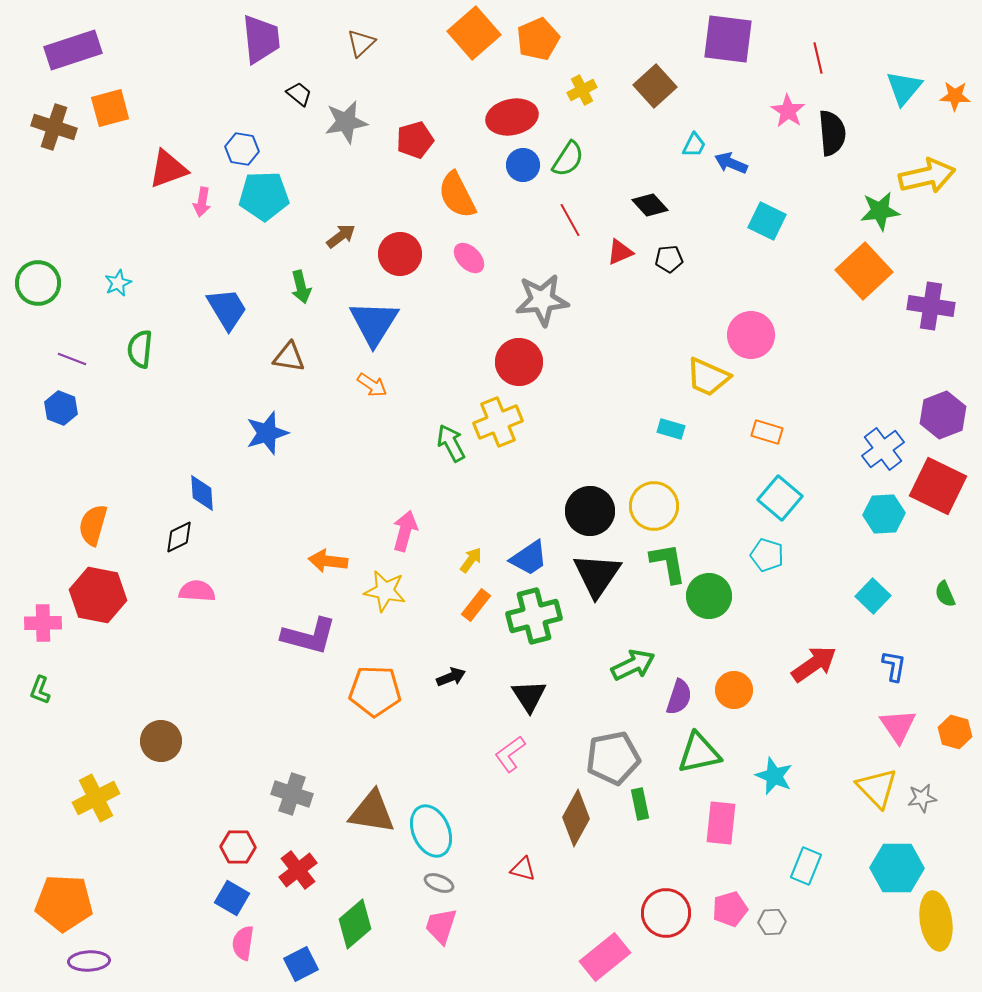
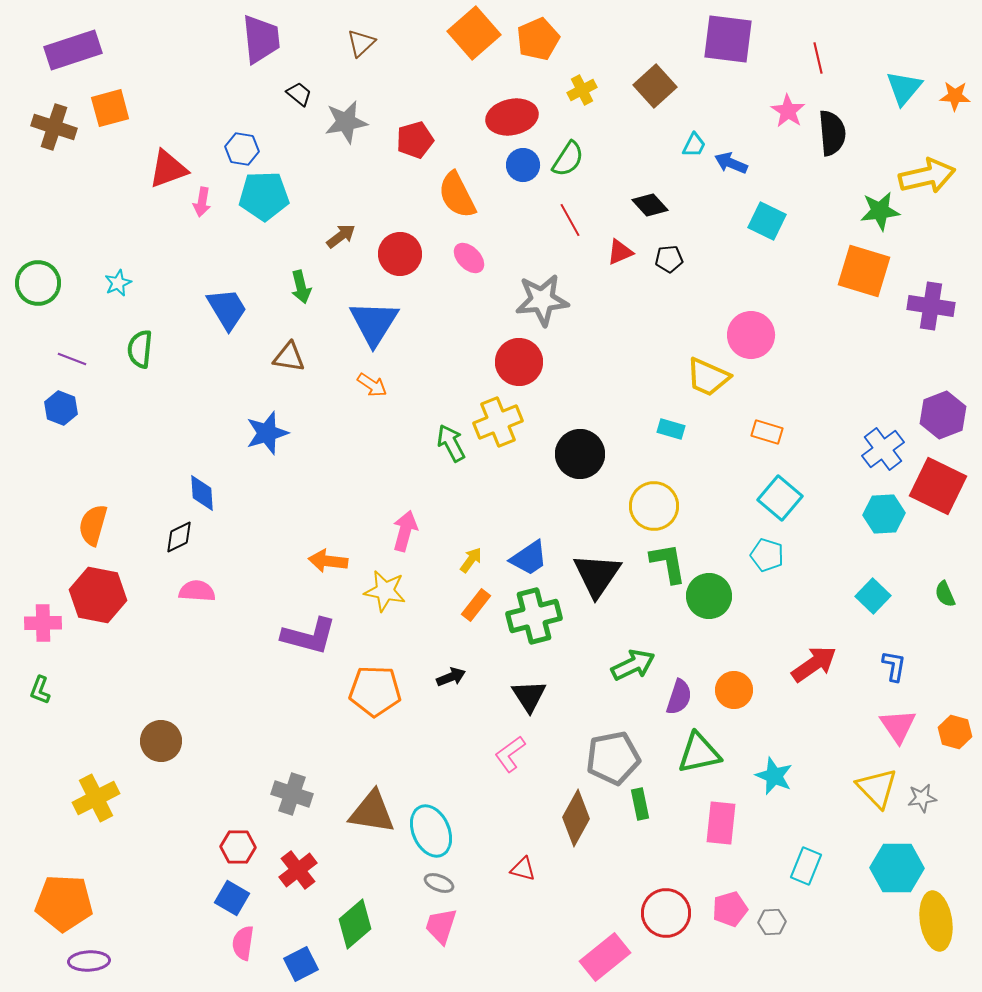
orange square at (864, 271): rotated 30 degrees counterclockwise
black circle at (590, 511): moved 10 px left, 57 px up
